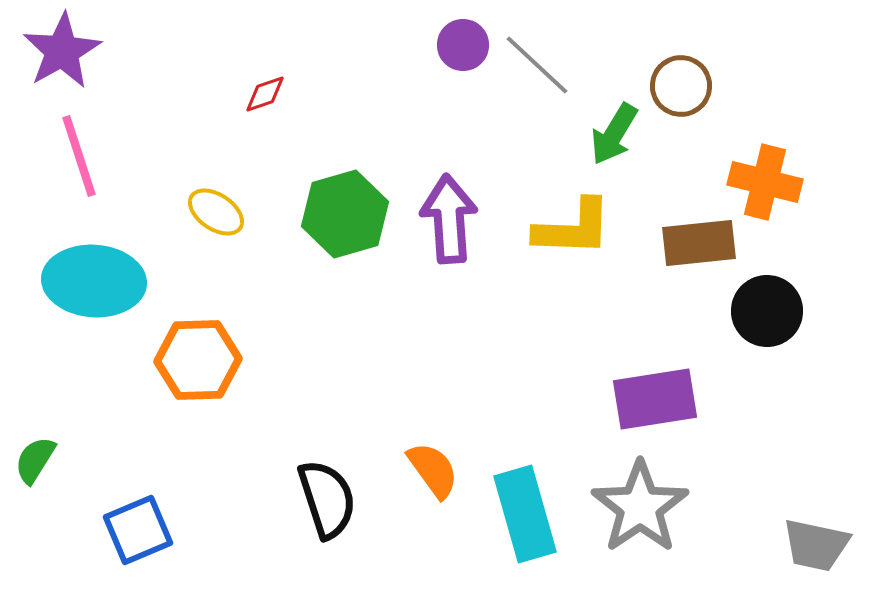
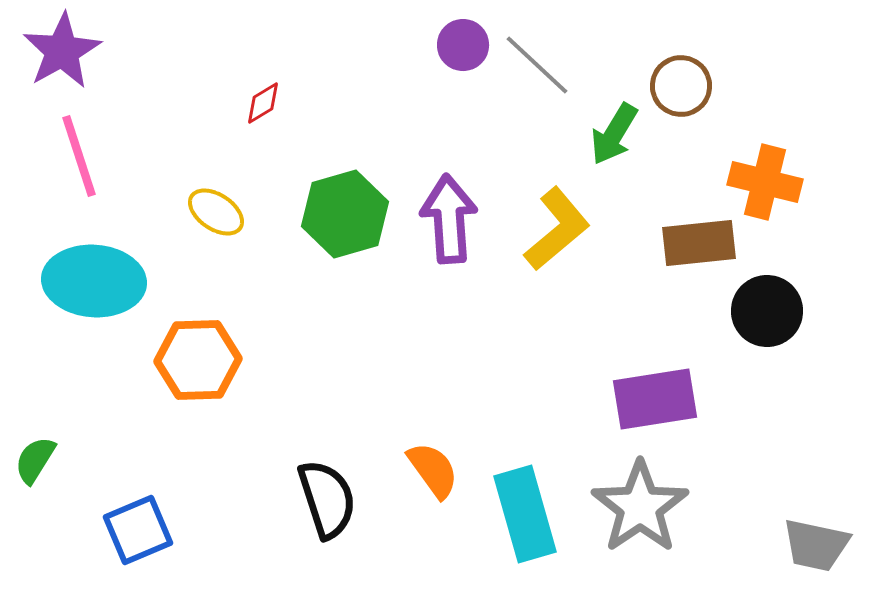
red diamond: moved 2 px left, 9 px down; rotated 12 degrees counterclockwise
yellow L-shape: moved 16 px left, 1 px down; rotated 42 degrees counterclockwise
